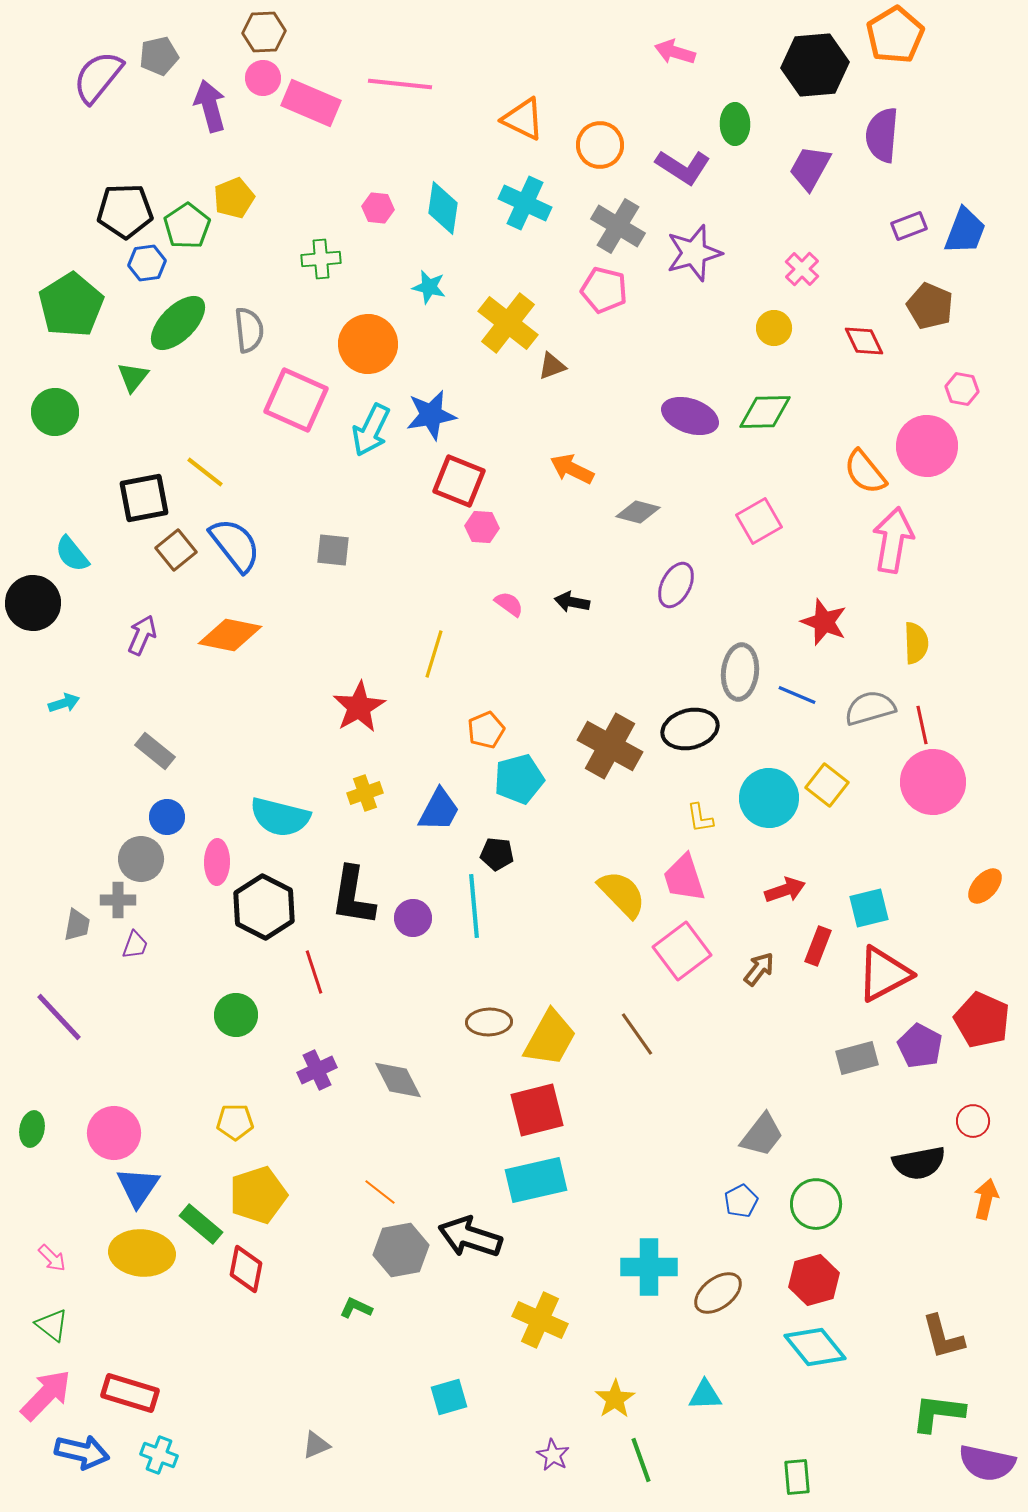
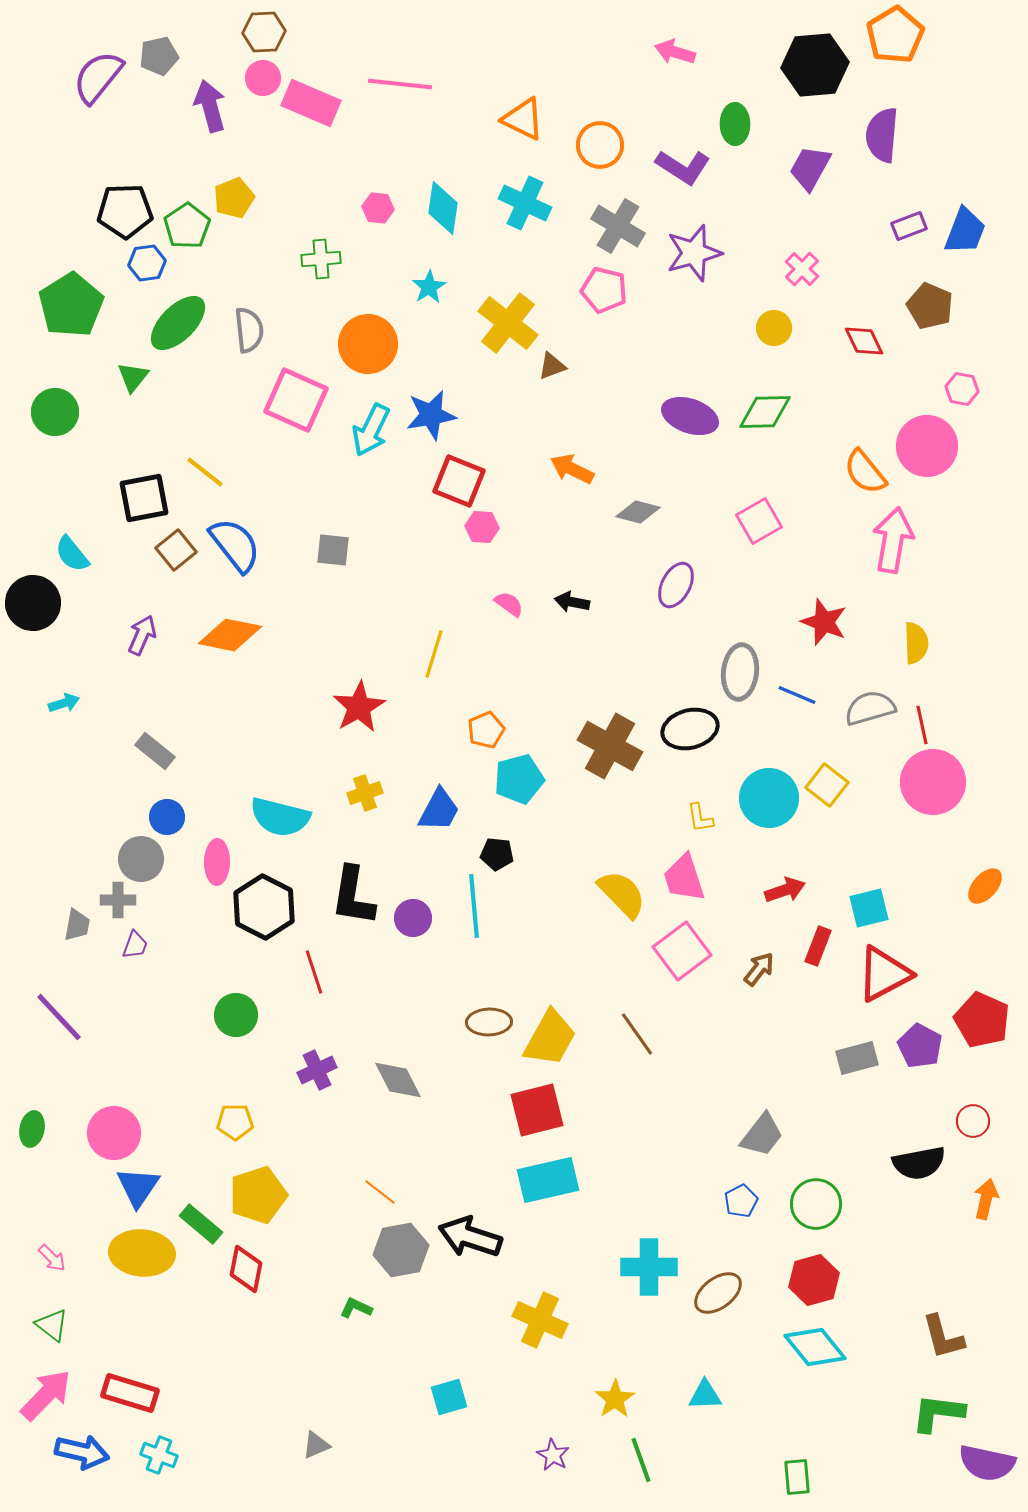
cyan star at (429, 287): rotated 28 degrees clockwise
cyan rectangle at (536, 1180): moved 12 px right
